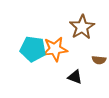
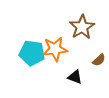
cyan pentagon: moved 1 px left, 4 px down
brown semicircle: rotated 48 degrees counterclockwise
